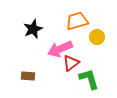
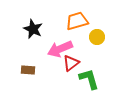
black star: rotated 24 degrees counterclockwise
brown rectangle: moved 6 px up
